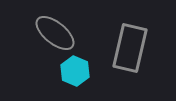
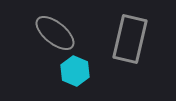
gray rectangle: moved 9 px up
